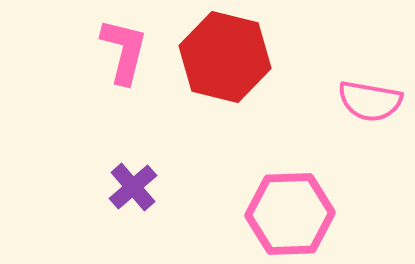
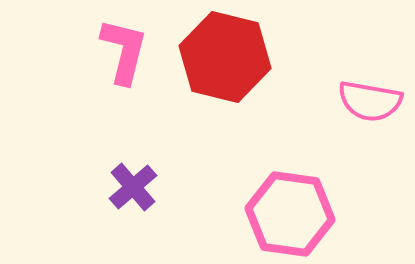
pink hexagon: rotated 10 degrees clockwise
